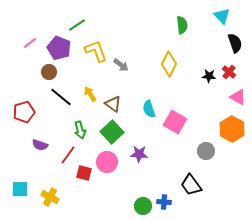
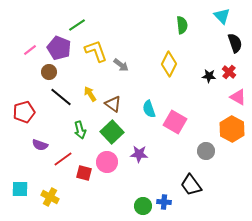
pink line: moved 7 px down
red line: moved 5 px left, 4 px down; rotated 18 degrees clockwise
